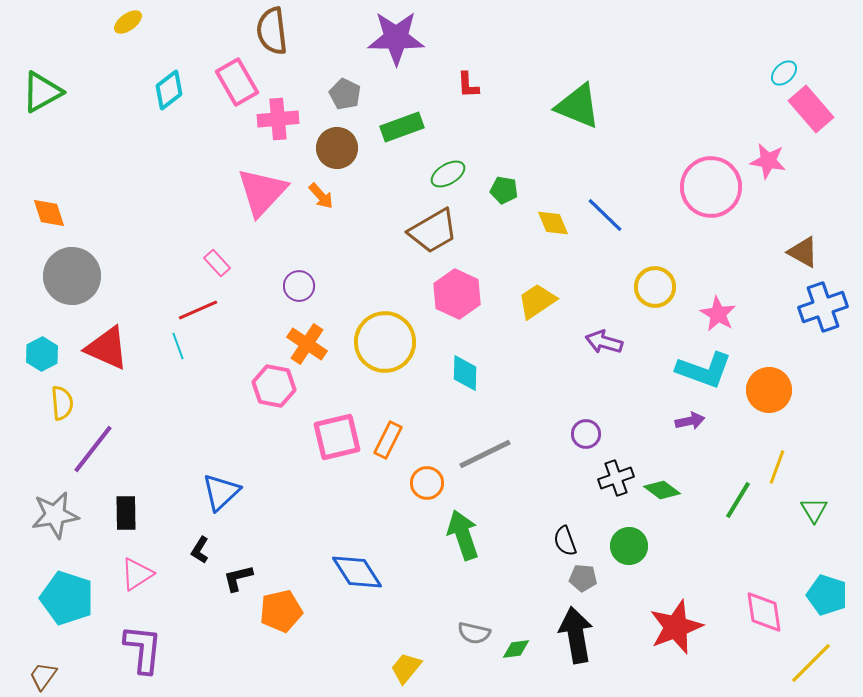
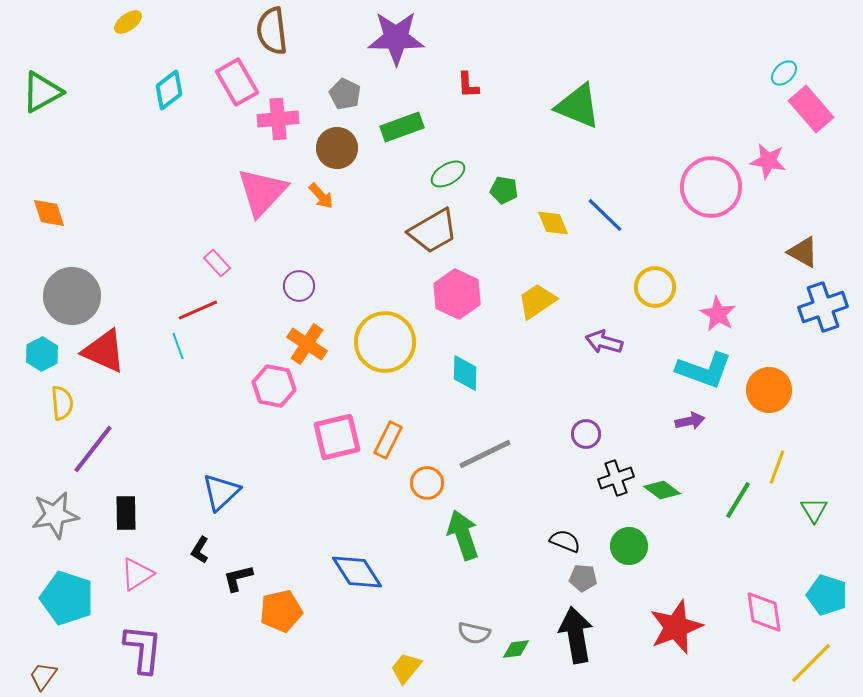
gray circle at (72, 276): moved 20 px down
red triangle at (107, 348): moved 3 px left, 3 px down
black semicircle at (565, 541): rotated 132 degrees clockwise
